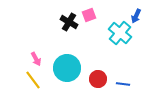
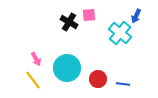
pink square: rotated 16 degrees clockwise
